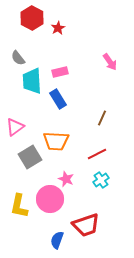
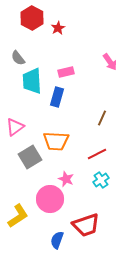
pink rectangle: moved 6 px right
blue rectangle: moved 1 px left, 2 px up; rotated 48 degrees clockwise
yellow L-shape: moved 1 px left, 10 px down; rotated 135 degrees counterclockwise
